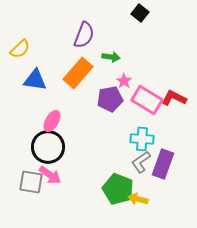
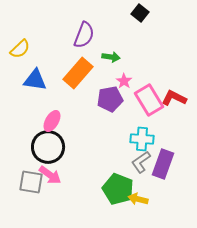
pink rectangle: moved 2 px right; rotated 28 degrees clockwise
